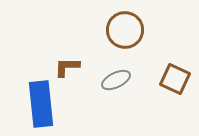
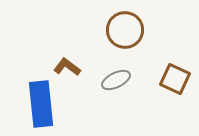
brown L-shape: rotated 36 degrees clockwise
